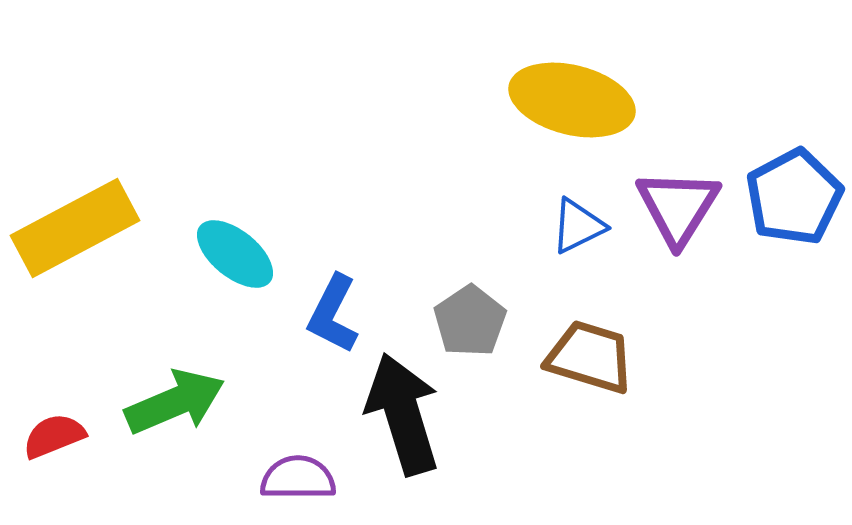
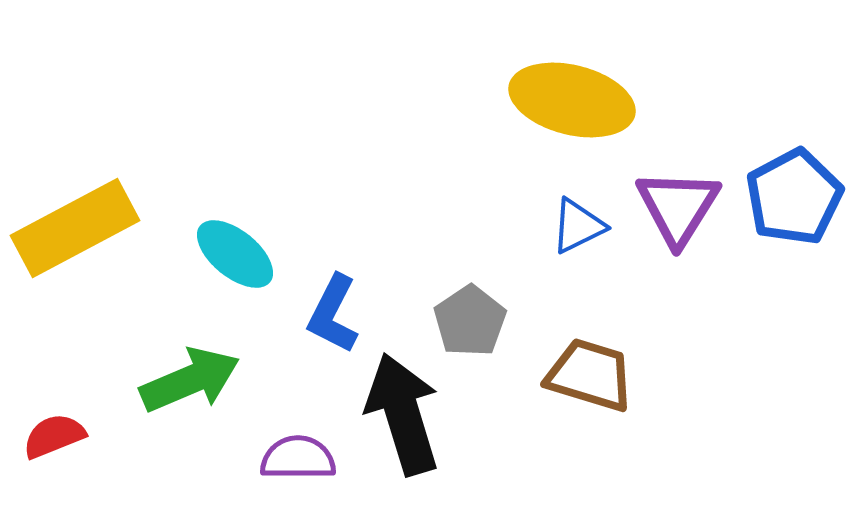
brown trapezoid: moved 18 px down
green arrow: moved 15 px right, 22 px up
purple semicircle: moved 20 px up
